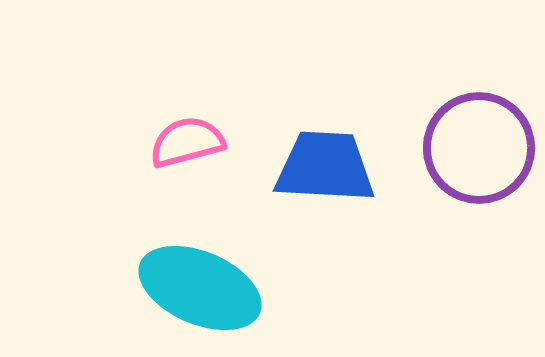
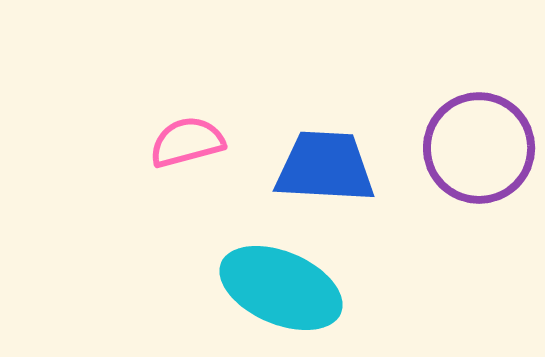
cyan ellipse: moved 81 px right
